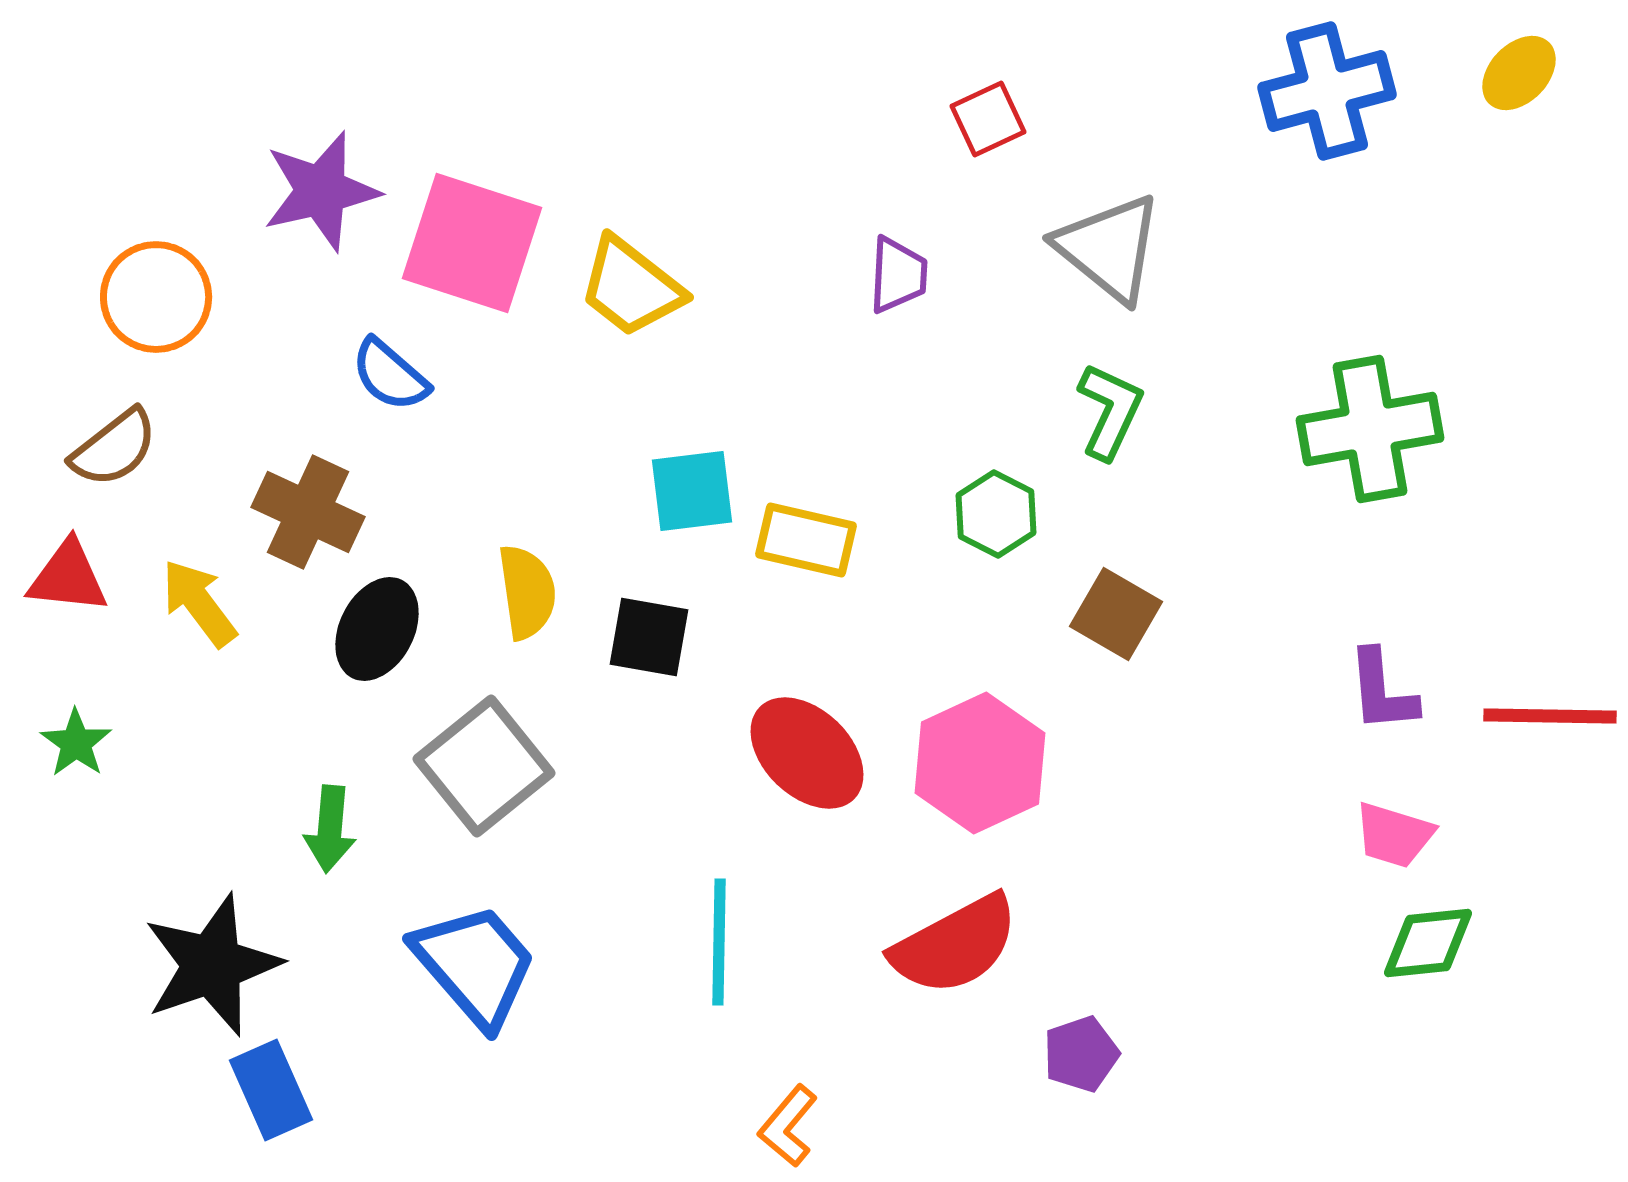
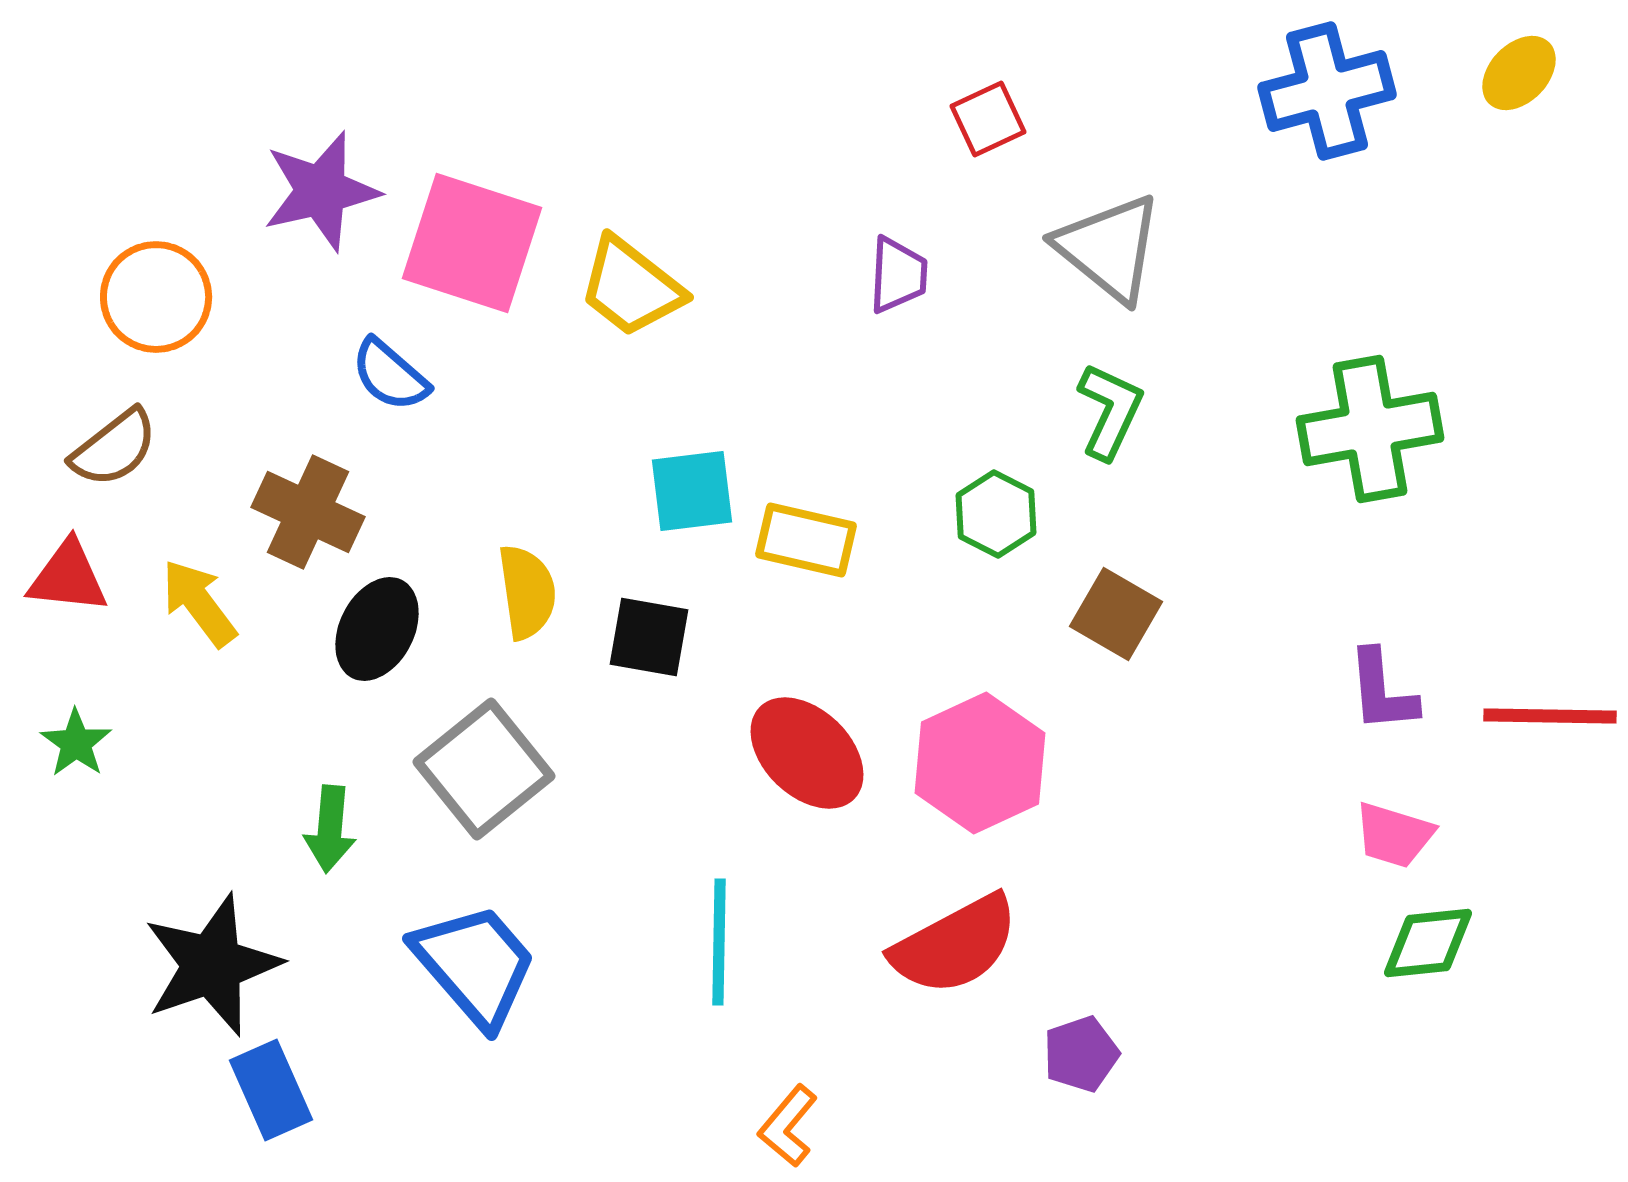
gray square: moved 3 px down
